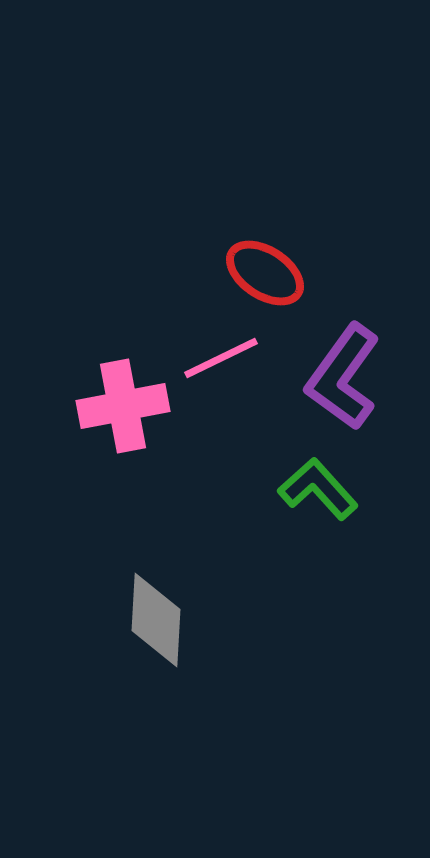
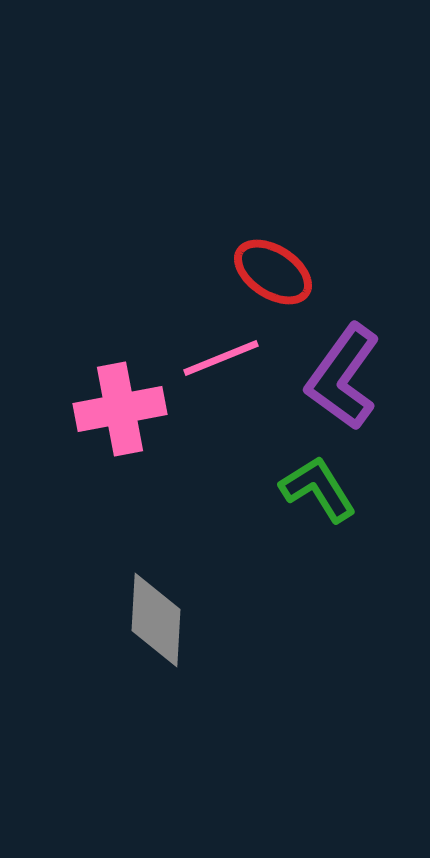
red ellipse: moved 8 px right, 1 px up
pink line: rotated 4 degrees clockwise
pink cross: moved 3 px left, 3 px down
green L-shape: rotated 10 degrees clockwise
